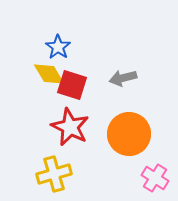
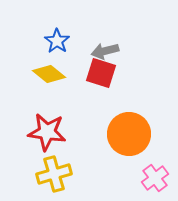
blue star: moved 1 px left, 6 px up
yellow diamond: rotated 20 degrees counterclockwise
gray arrow: moved 18 px left, 27 px up
red square: moved 29 px right, 12 px up
red star: moved 23 px left, 5 px down; rotated 18 degrees counterclockwise
pink cross: rotated 20 degrees clockwise
